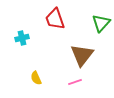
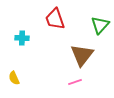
green triangle: moved 1 px left, 2 px down
cyan cross: rotated 16 degrees clockwise
yellow semicircle: moved 22 px left
